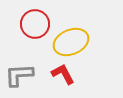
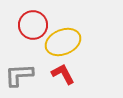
red circle: moved 2 px left, 1 px down
yellow ellipse: moved 8 px left
